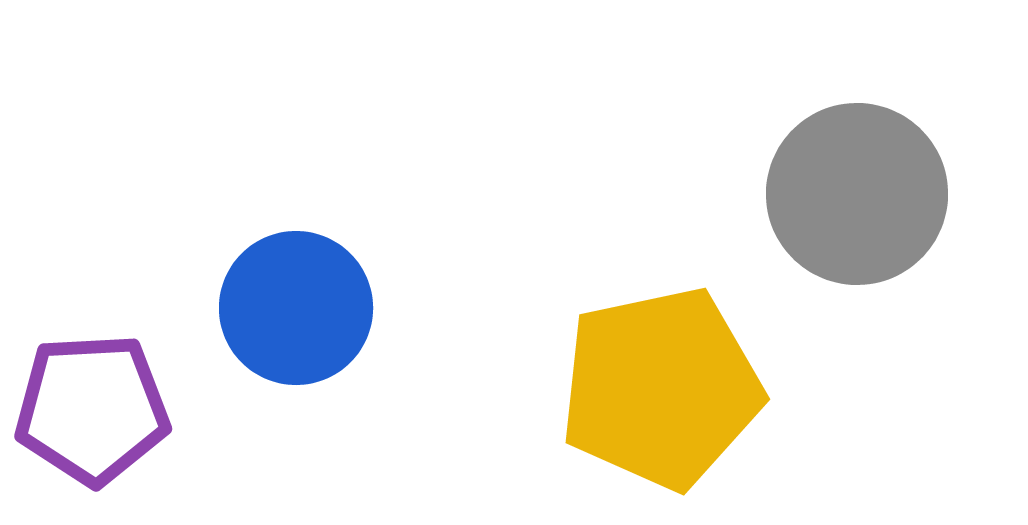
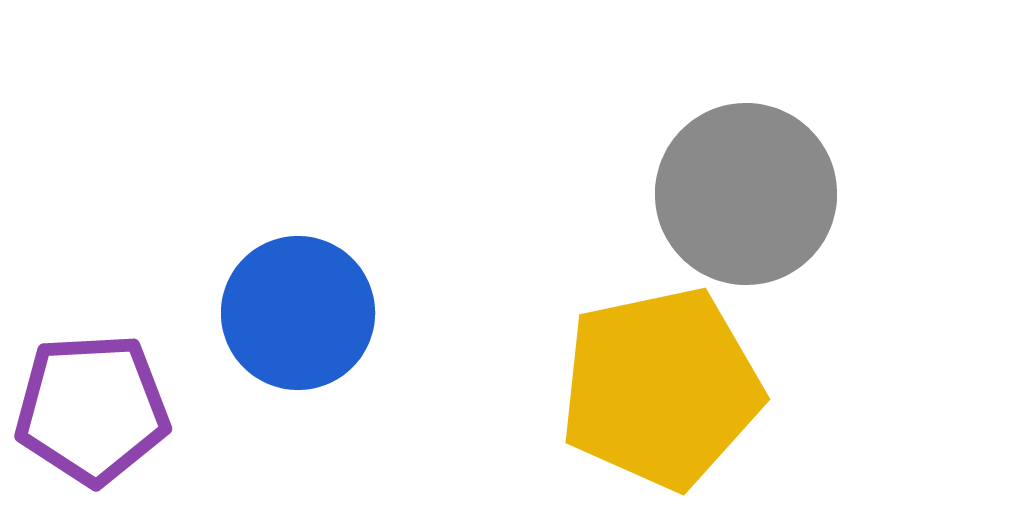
gray circle: moved 111 px left
blue circle: moved 2 px right, 5 px down
